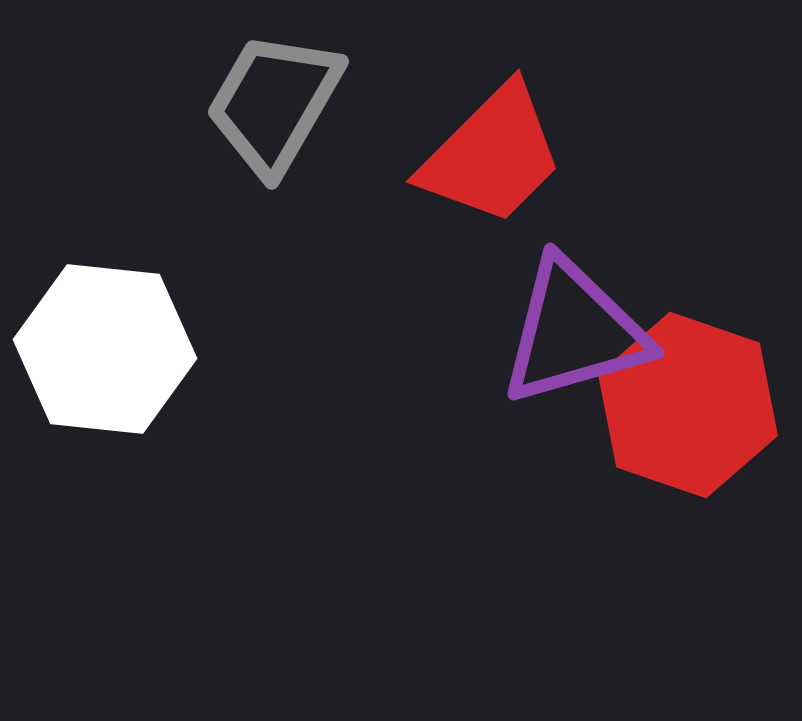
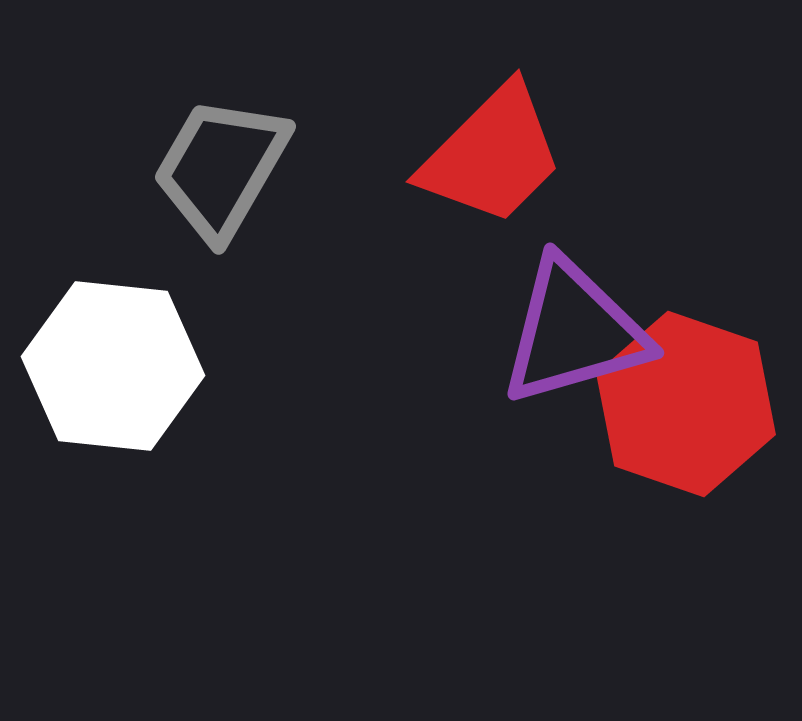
gray trapezoid: moved 53 px left, 65 px down
white hexagon: moved 8 px right, 17 px down
red hexagon: moved 2 px left, 1 px up
